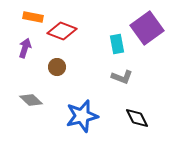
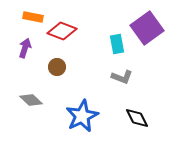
blue star: rotated 12 degrees counterclockwise
